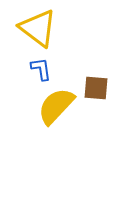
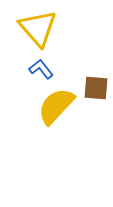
yellow triangle: rotated 12 degrees clockwise
blue L-shape: rotated 30 degrees counterclockwise
